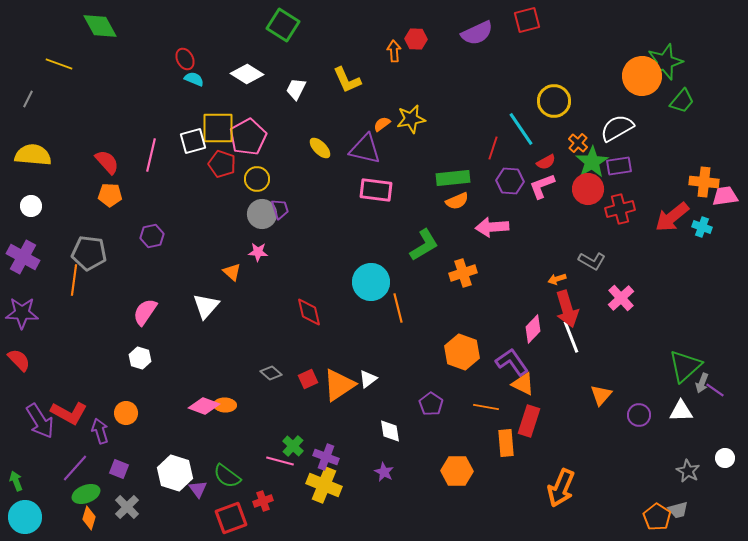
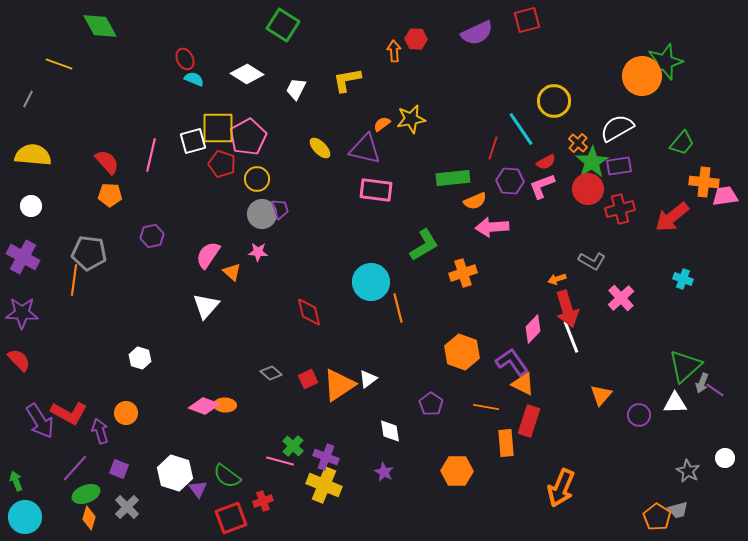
yellow L-shape at (347, 80): rotated 104 degrees clockwise
green trapezoid at (682, 101): moved 42 px down
orange semicircle at (457, 201): moved 18 px right
cyan cross at (702, 227): moved 19 px left, 52 px down
pink semicircle at (145, 312): moved 63 px right, 57 px up
white triangle at (681, 411): moved 6 px left, 8 px up
